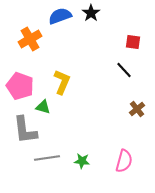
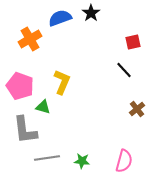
blue semicircle: moved 2 px down
red square: rotated 21 degrees counterclockwise
